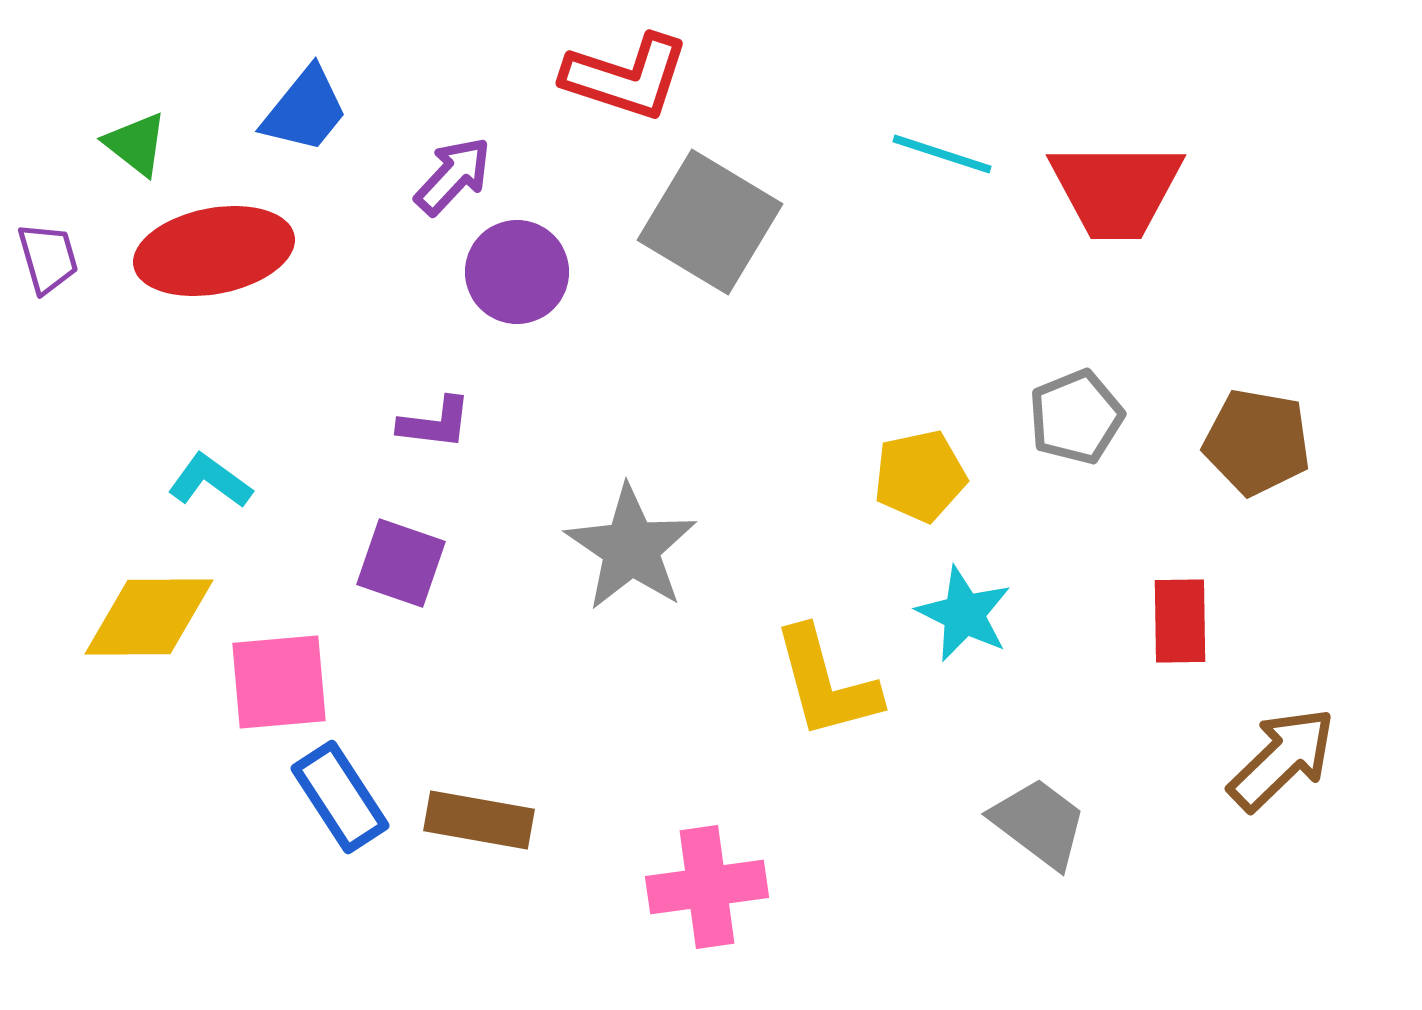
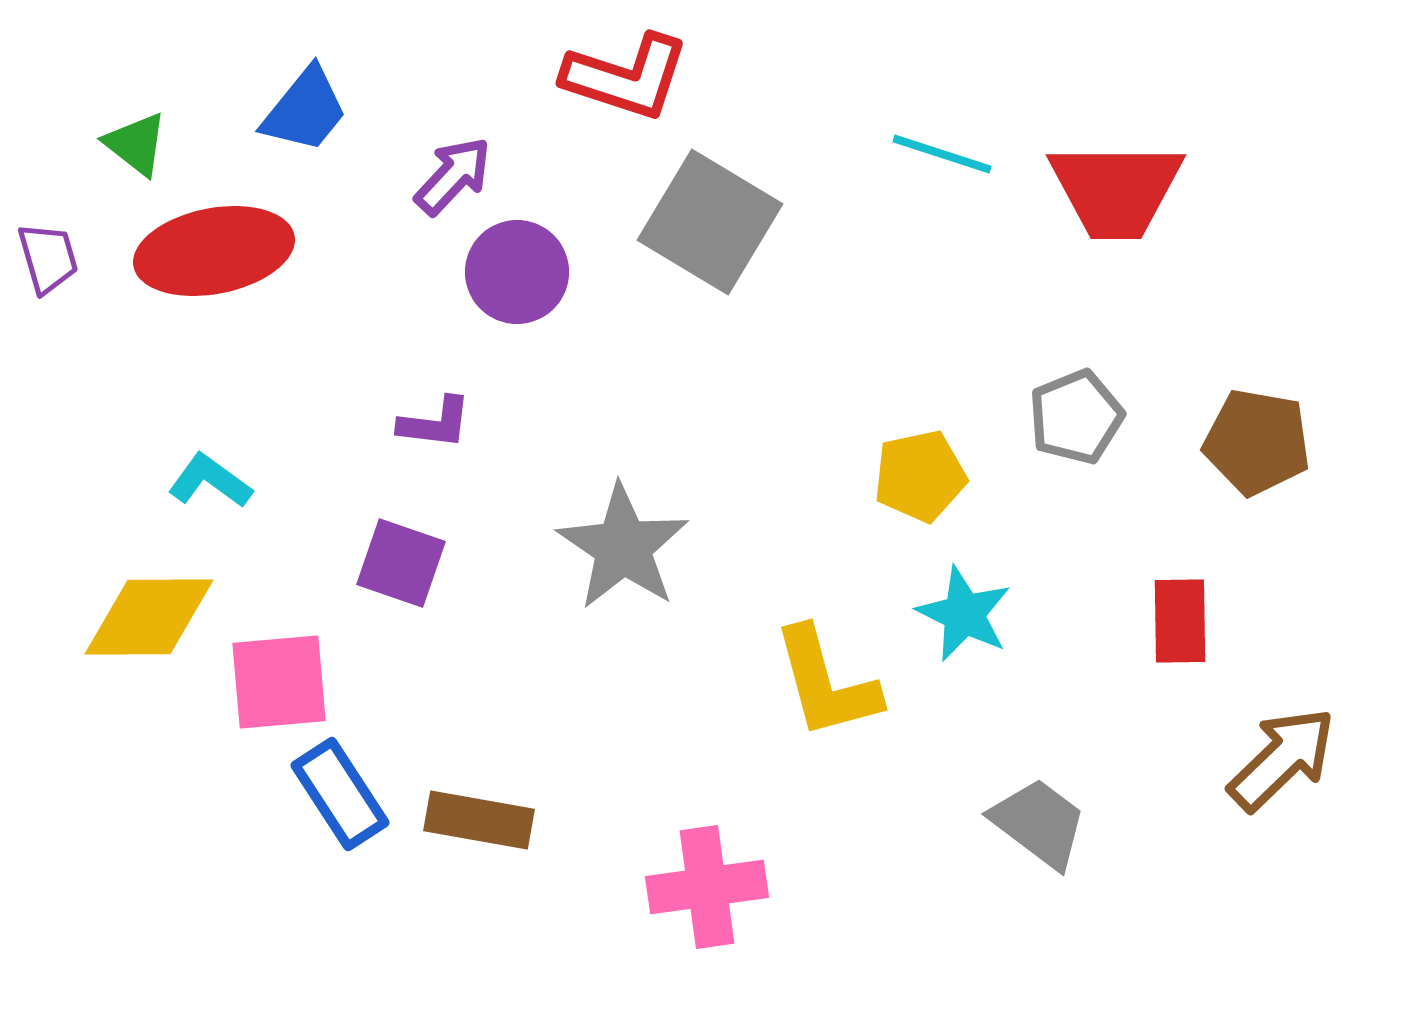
gray star: moved 8 px left, 1 px up
blue rectangle: moved 3 px up
